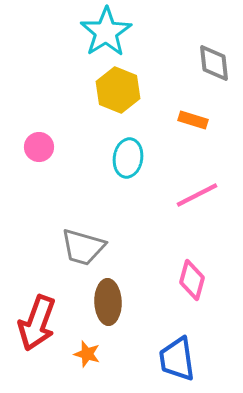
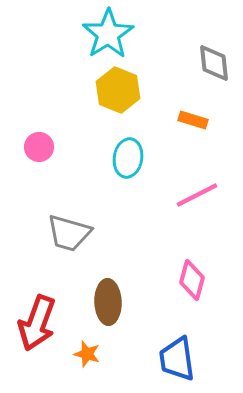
cyan star: moved 2 px right, 2 px down
gray trapezoid: moved 14 px left, 14 px up
